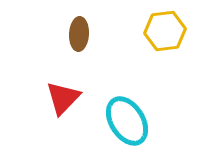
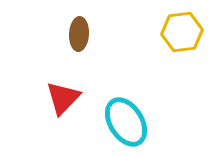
yellow hexagon: moved 17 px right, 1 px down
cyan ellipse: moved 1 px left, 1 px down
